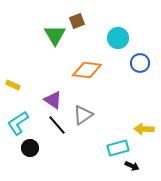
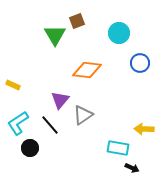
cyan circle: moved 1 px right, 5 px up
purple triangle: moved 7 px right; rotated 36 degrees clockwise
black line: moved 7 px left
cyan rectangle: rotated 25 degrees clockwise
black arrow: moved 2 px down
